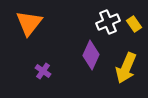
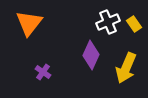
purple cross: moved 1 px down
